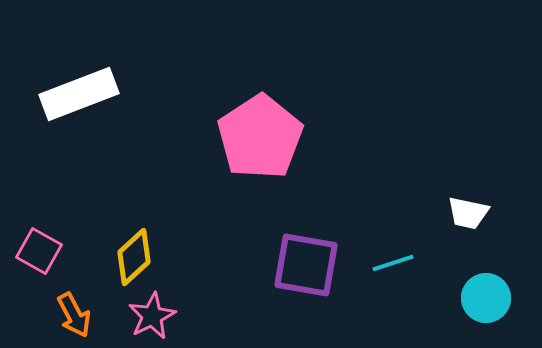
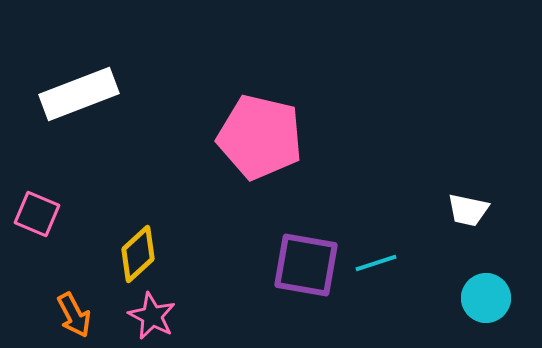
pink pentagon: rotated 26 degrees counterclockwise
white trapezoid: moved 3 px up
pink square: moved 2 px left, 37 px up; rotated 6 degrees counterclockwise
yellow diamond: moved 4 px right, 3 px up
cyan line: moved 17 px left
pink star: rotated 18 degrees counterclockwise
